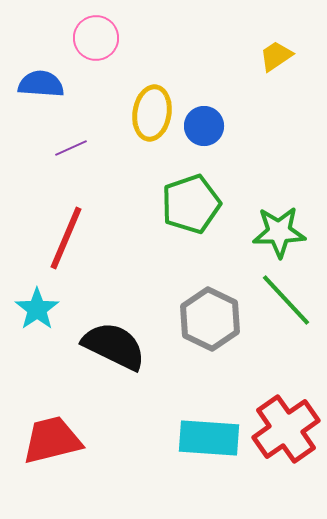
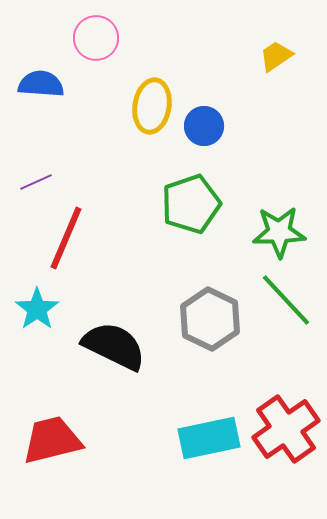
yellow ellipse: moved 7 px up
purple line: moved 35 px left, 34 px down
cyan rectangle: rotated 16 degrees counterclockwise
